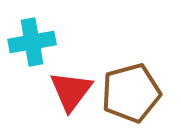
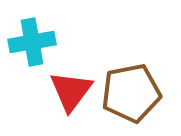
brown pentagon: rotated 4 degrees clockwise
